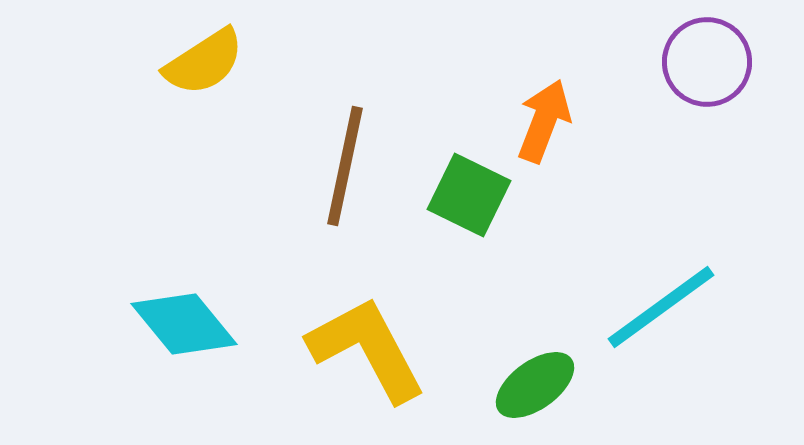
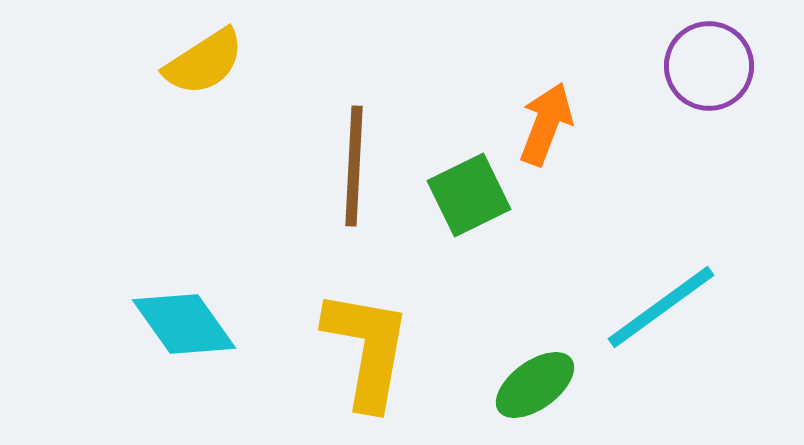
purple circle: moved 2 px right, 4 px down
orange arrow: moved 2 px right, 3 px down
brown line: moved 9 px right; rotated 9 degrees counterclockwise
green square: rotated 38 degrees clockwise
cyan diamond: rotated 4 degrees clockwise
yellow L-shape: rotated 38 degrees clockwise
